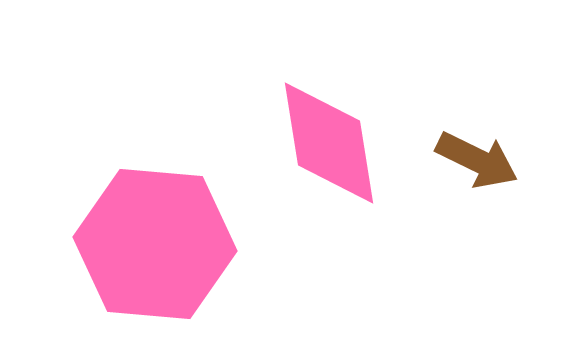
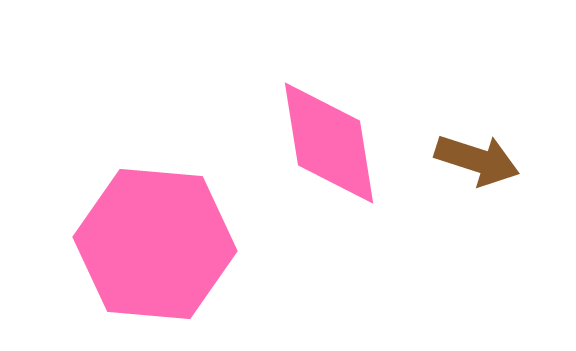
brown arrow: rotated 8 degrees counterclockwise
